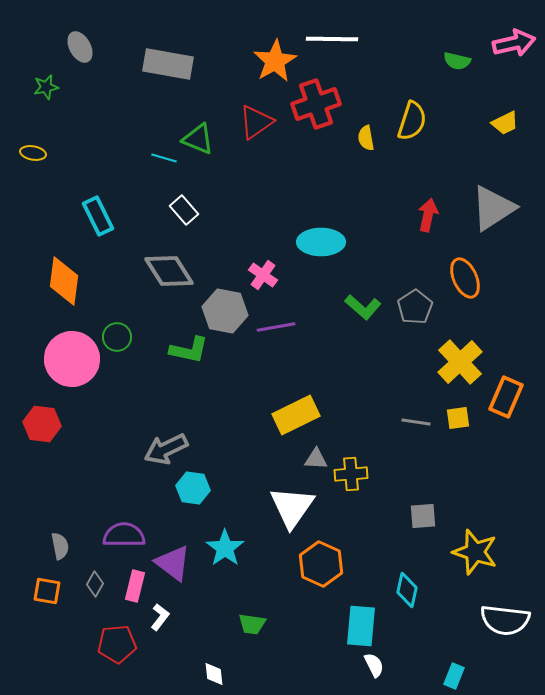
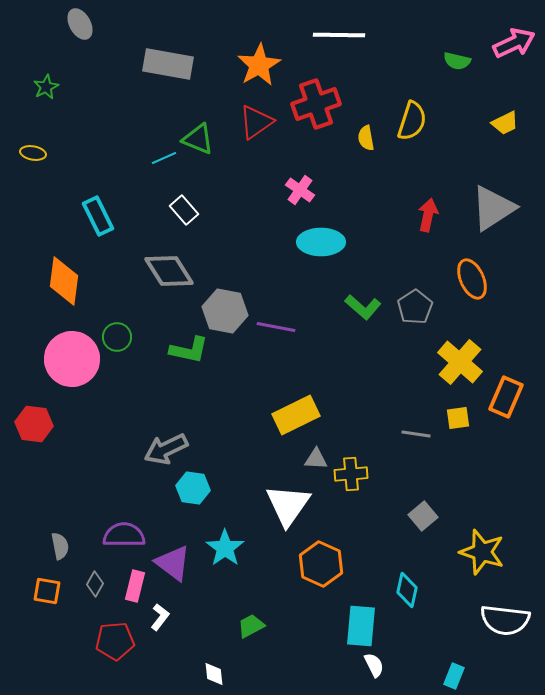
white line at (332, 39): moved 7 px right, 4 px up
pink arrow at (514, 43): rotated 12 degrees counterclockwise
gray ellipse at (80, 47): moved 23 px up
orange star at (275, 61): moved 16 px left, 4 px down
green star at (46, 87): rotated 15 degrees counterclockwise
cyan line at (164, 158): rotated 40 degrees counterclockwise
pink cross at (263, 275): moved 37 px right, 85 px up
orange ellipse at (465, 278): moved 7 px right, 1 px down
purple line at (276, 327): rotated 21 degrees clockwise
yellow cross at (460, 362): rotated 6 degrees counterclockwise
gray line at (416, 422): moved 12 px down
red hexagon at (42, 424): moved 8 px left
white triangle at (292, 507): moved 4 px left, 2 px up
gray square at (423, 516): rotated 36 degrees counterclockwise
yellow star at (475, 552): moved 7 px right
green trapezoid at (252, 624): moved 1 px left, 2 px down; rotated 144 degrees clockwise
red pentagon at (117, 644): moved 2 px left, 3 px up
